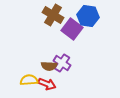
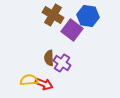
purple square: moved 1 px down
brown semicircle: moved 8 px up; rotated 84 degrees clockwise
red arrow: moved 3 px left
